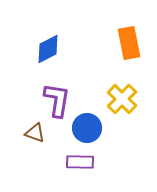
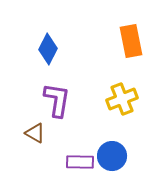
orange rectangle: moved 2 px right, 2 px up
blue diamond: rotated 36 degrees counterclockwise
yellow cross: rotated 24 degrees clockwise
blue circle: moved 25 px right, 28 px down
brown triangle: rotated 10 degrees clockwise
